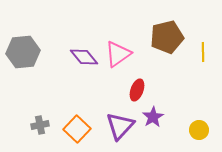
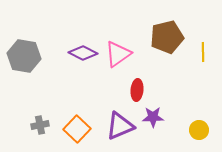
gray hexagon: moved 1 px right, 4 px down; rotated 16 degrees clockwise
purple diamond: moved 1 px left, 4 px up; rotated 24 degrees counterclockwise
red ellipse: rotated 15 degrees counterclockwise
purple star: rotated 30 degrees clockwise
purple triangle: rotated 24 degrees clockwise
